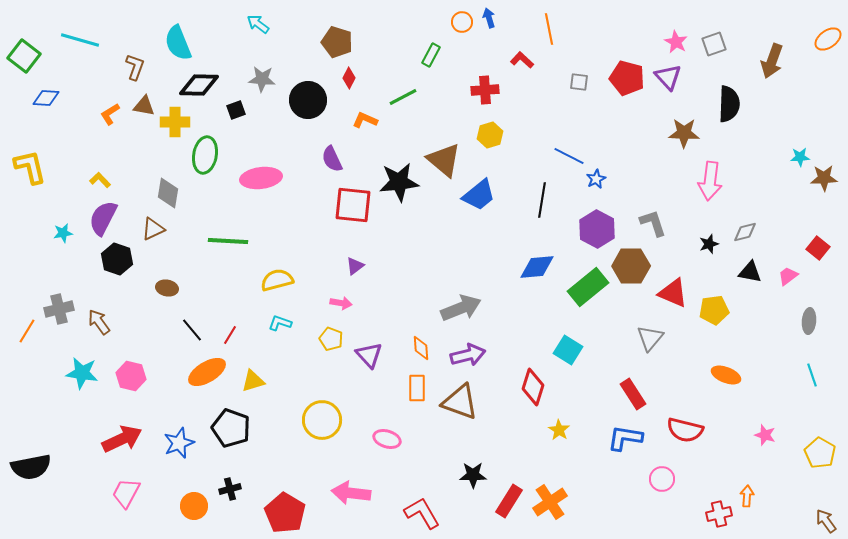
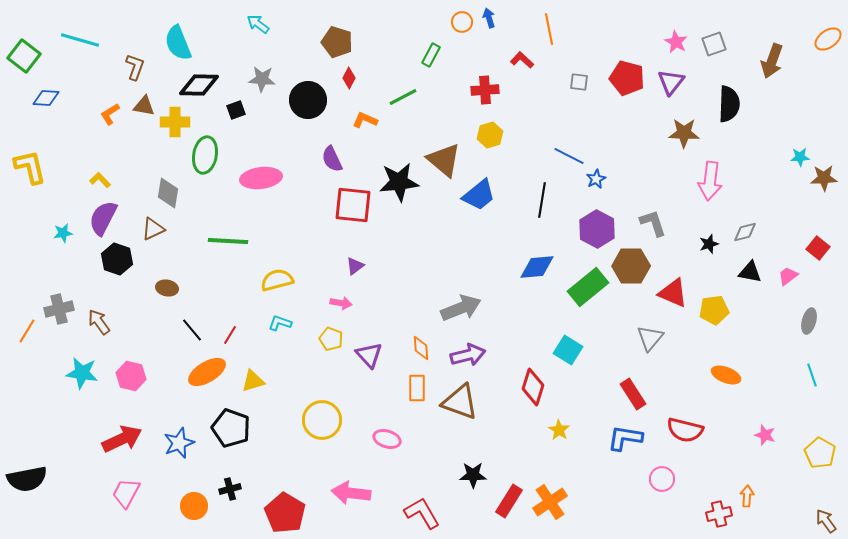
purple triangle at (668, 77): moved 3 px right, 5 px down; rotated 20 degrees clockwise
gray ellipse at (809, 321): rotated 10 degrees clockwise
black semicircle at (31, 467): moved 4 px left, 12 px down
